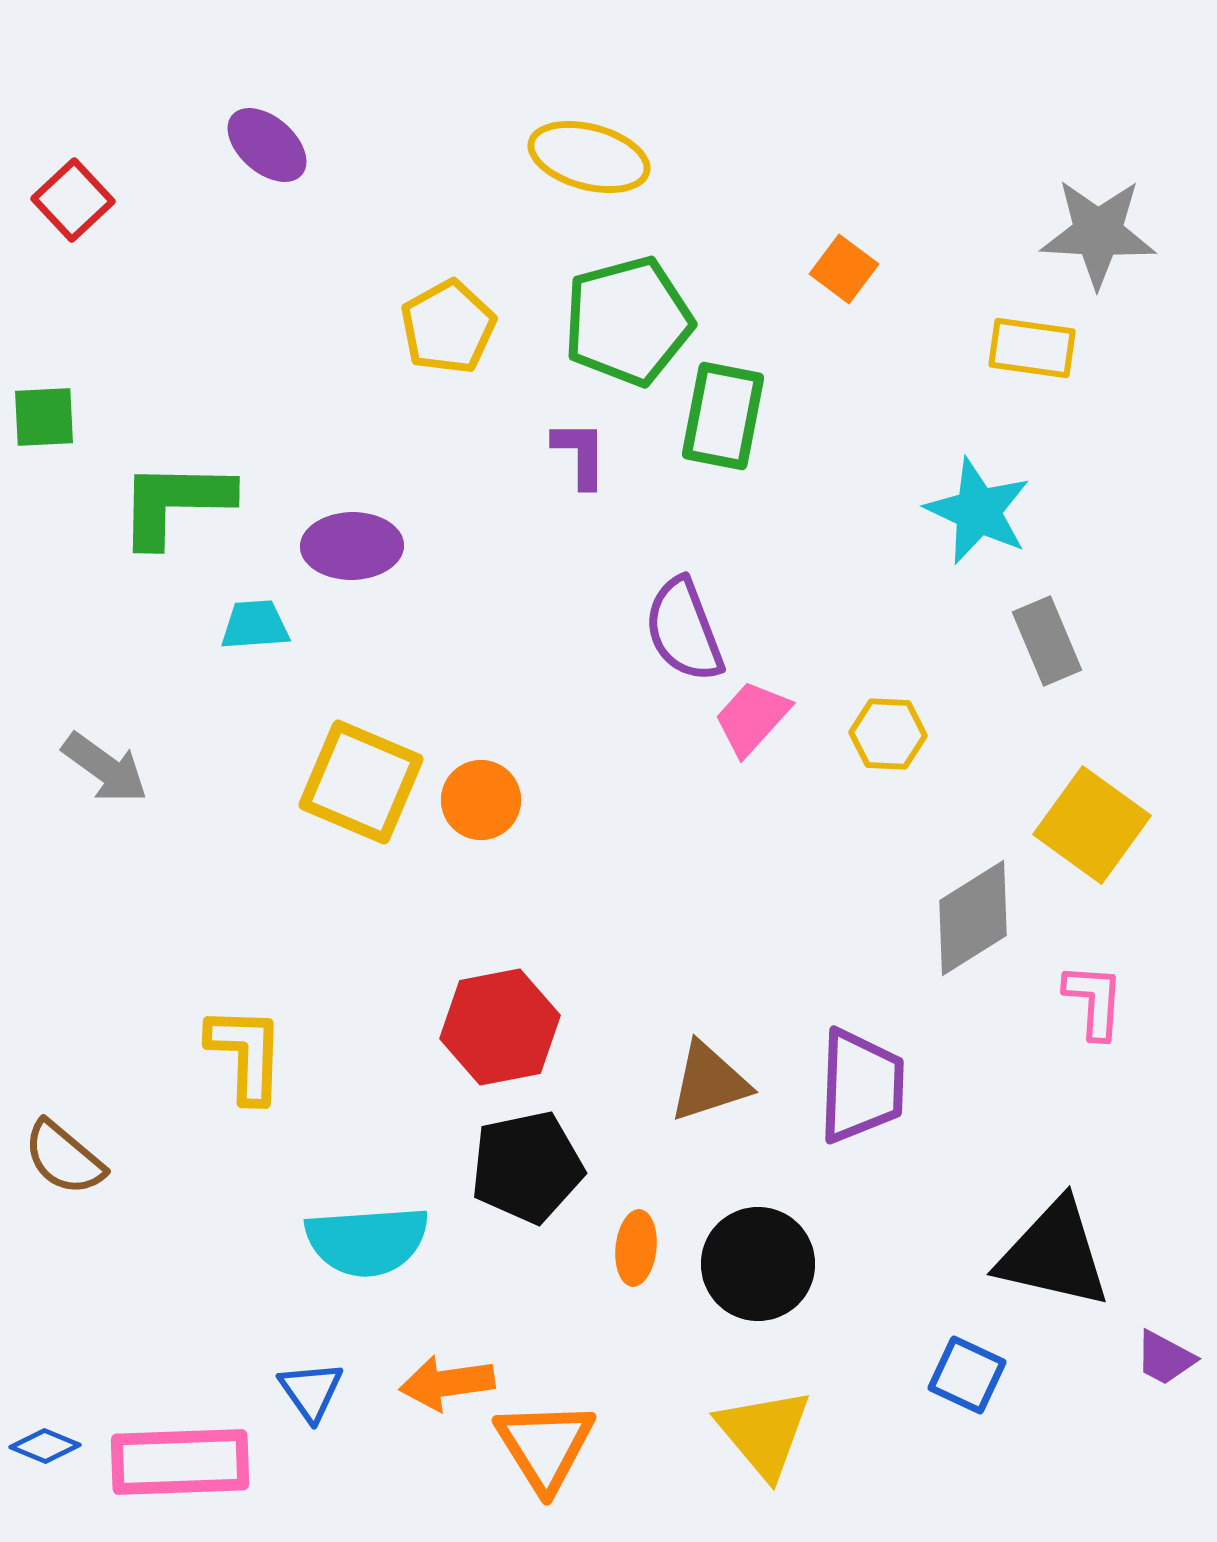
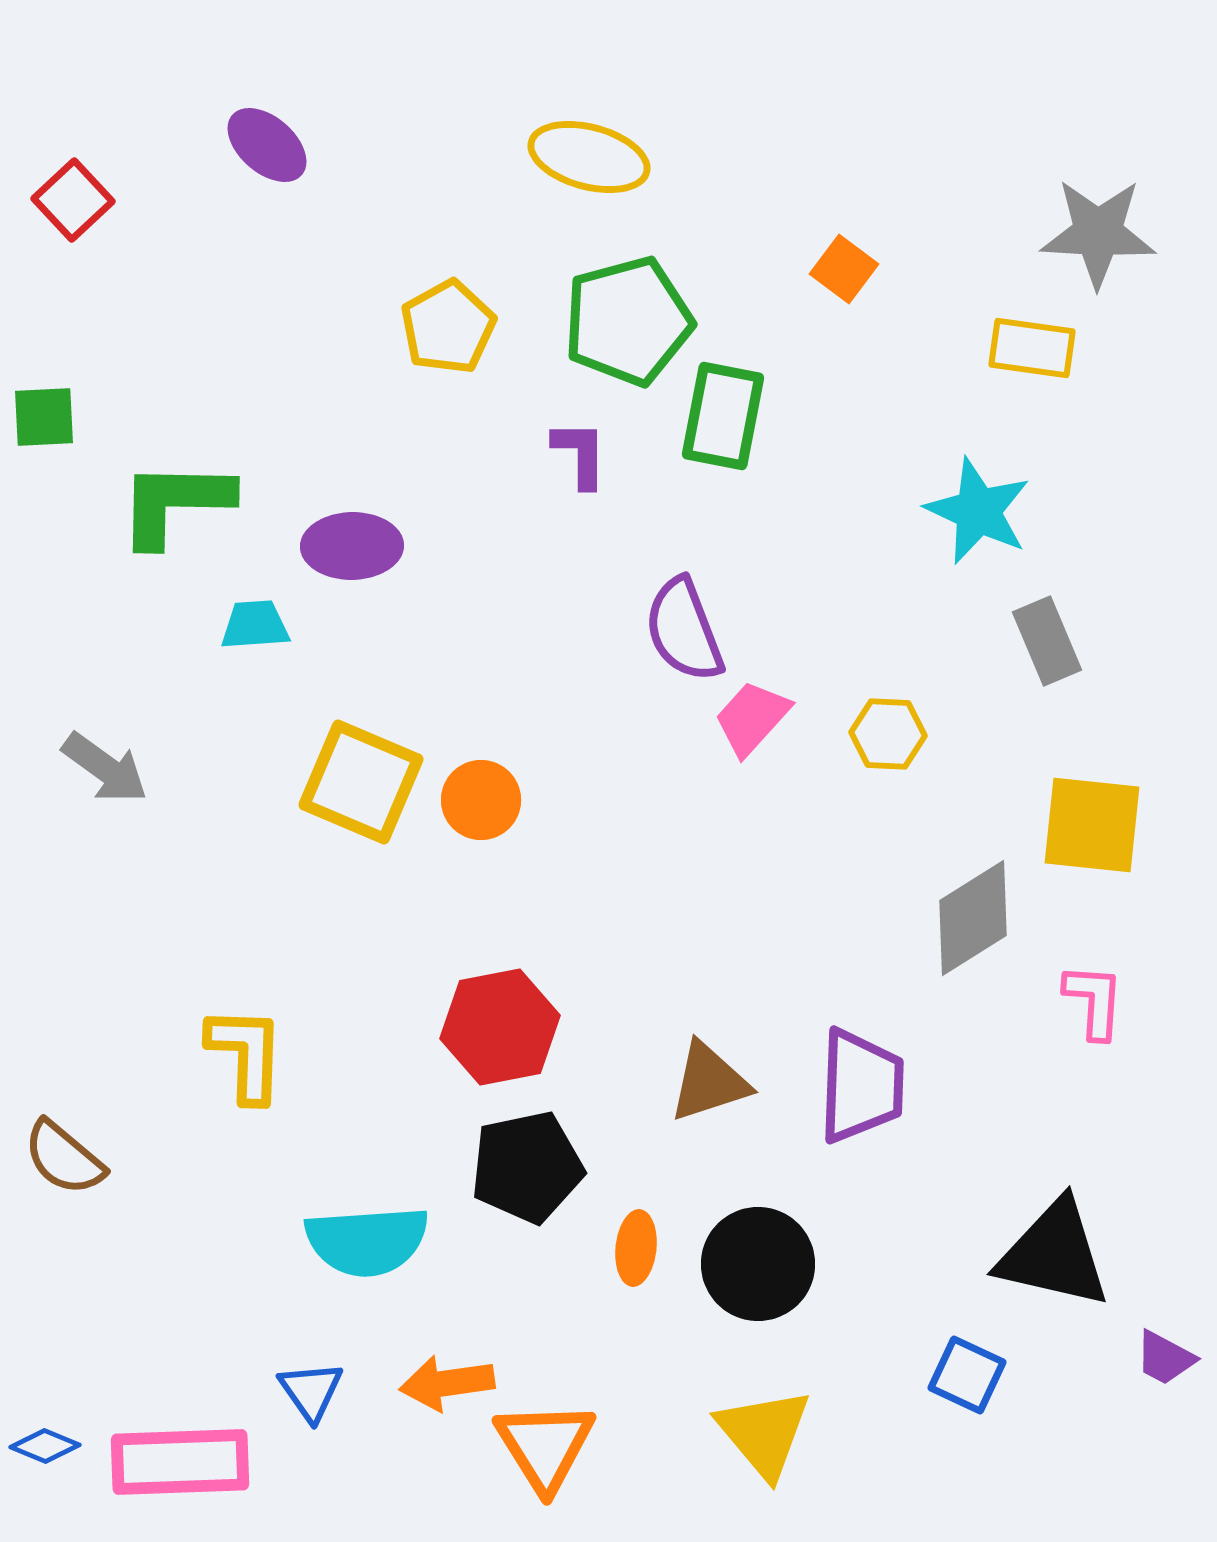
yellow square at (1092, 825): rotated 30 degrees counterclockwise
